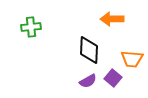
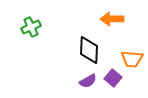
green cross: rotated 18 degrees counterclockwise
